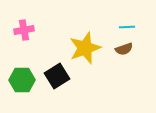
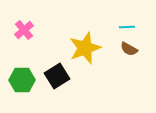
pink cross: rotated 30 degrees counterclockwise
brown semicircle: moved 5 px right; rotated 48 degrees clockwise
